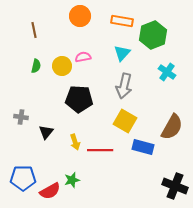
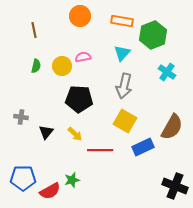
yellow arrow: moved 8 px up; rotated 28 degrees counterclockwise
blue rectangle: rotated 40 degrees counterclockwise
